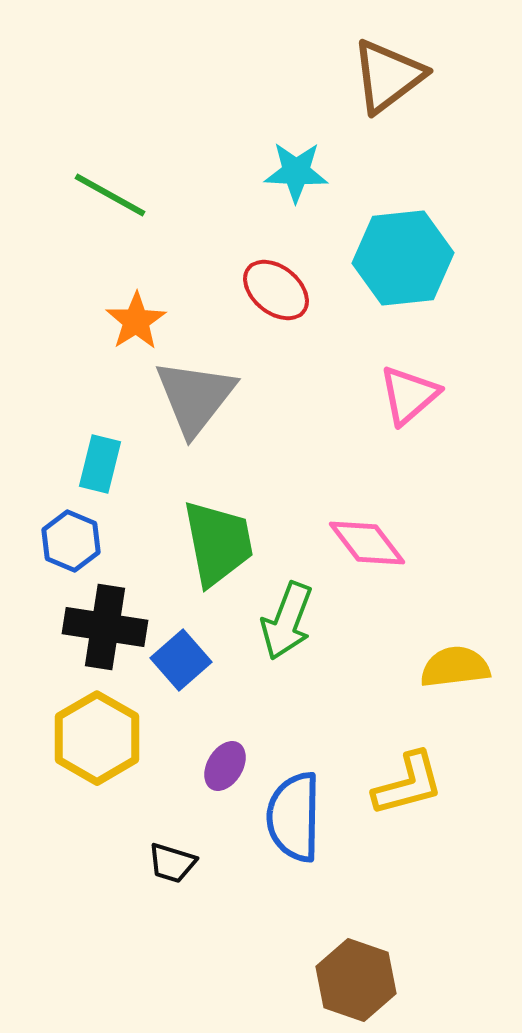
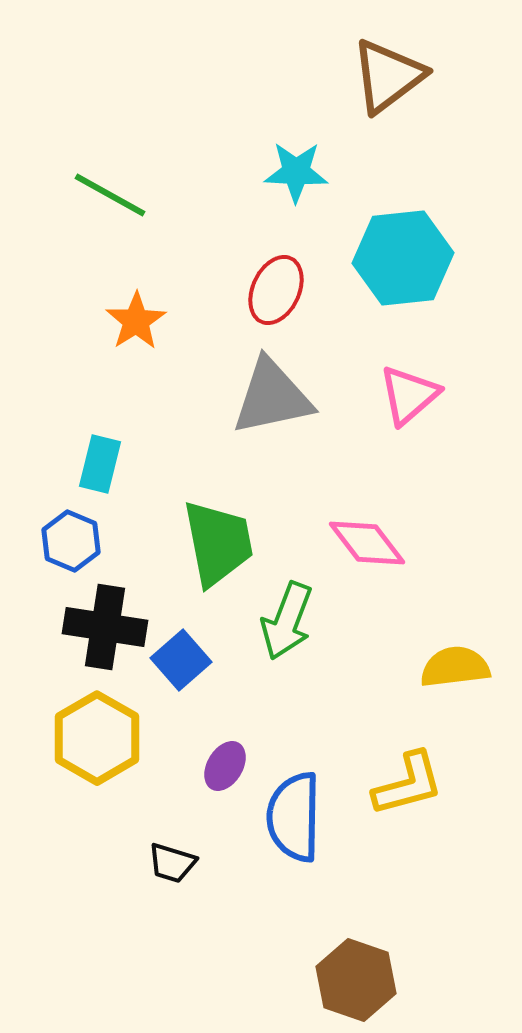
red ellipse: rotated 76 degrees clockwise
gray triangle: moved 77 px right; rotated 40 degrees clockwise
